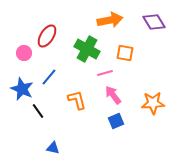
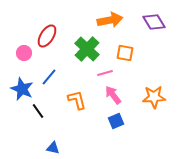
green cross: rotated 15 degrees clockwise
orange star: moved 1 px right, 6 px up
